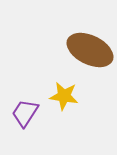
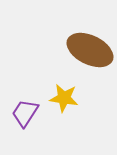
yellow star: moved 2 px down
